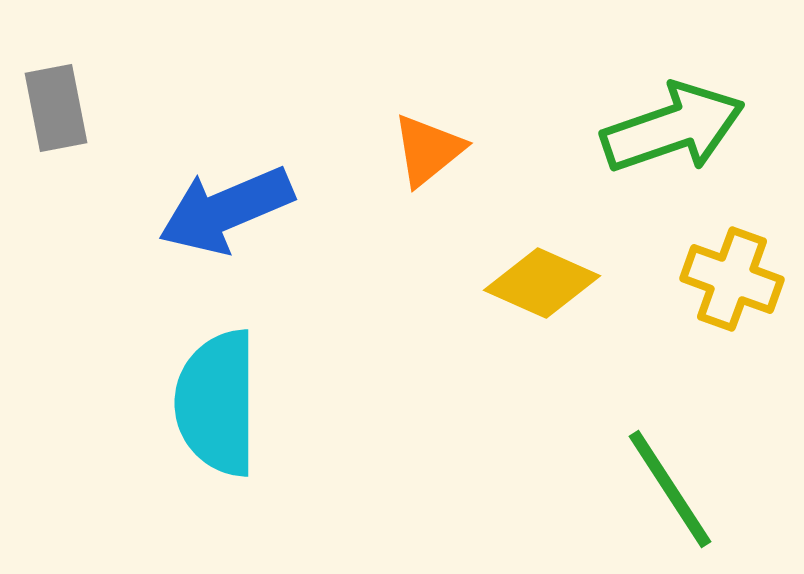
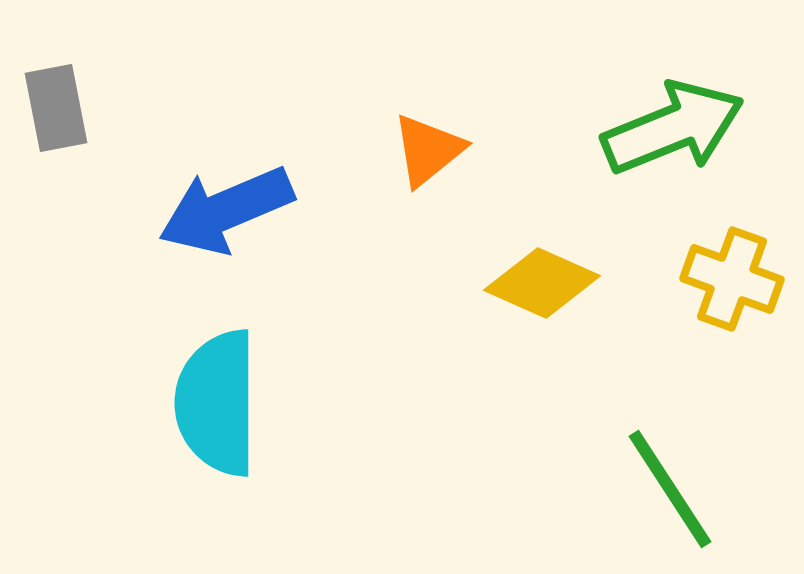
green arrow: rotated 3 degrees counterclockwise
